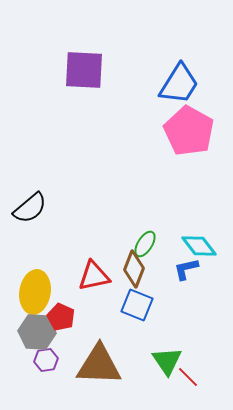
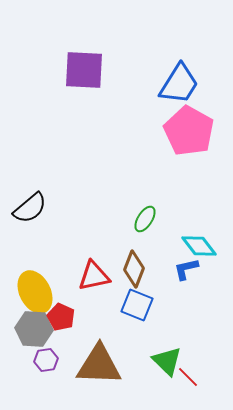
green ellipse: moved 25 px up
yellow ellipse: rotated 36 degrees counterclockwise
gray hexagon: moved 3 px left, 3 px up
green triangle: rotated 12 degrees counterclockwise
